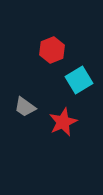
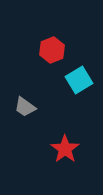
red star: moved 2 px right, 27 px down; rotated 12 degrees counterclockwise
